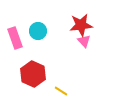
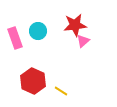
red star: moved 6 px left
pink triangle: moved 1 px left; rotated 32 degrees clockwise
red hexagon: moved 7 px down
